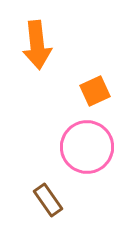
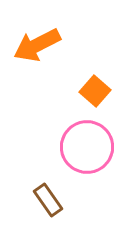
orange arrow: rotated 69 degrees clockwise
orange square: rotated 24 degrees counterclockwise
